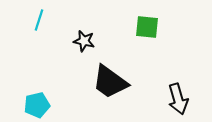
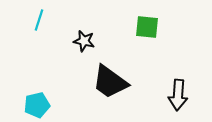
black arrow: moved 4 px up; rotated 20 degrees clockwise
